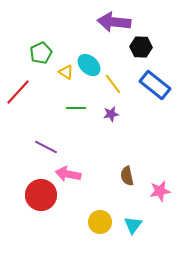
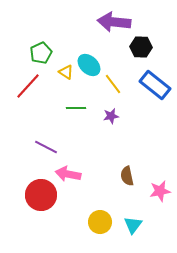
red line: moved 10 px right, 6 px up
purple star: moved 2 px down
